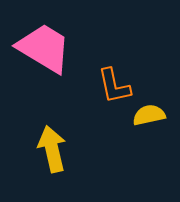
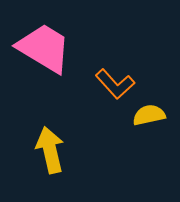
orange L-shape: moved 1 px right, 2 px up; rotated 30 degrees counterclockwise
yellow arrow: moved 2 px left, 1 px down
